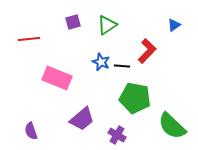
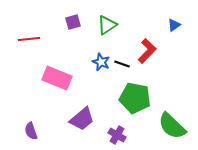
black line: moved 2 px up; rotated 14 degrees clockwise
